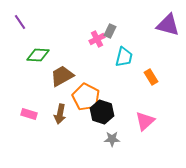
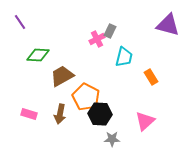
black hexagon: moved 2 px left, 2 px down; rotated 15 degrees counterclockwise
